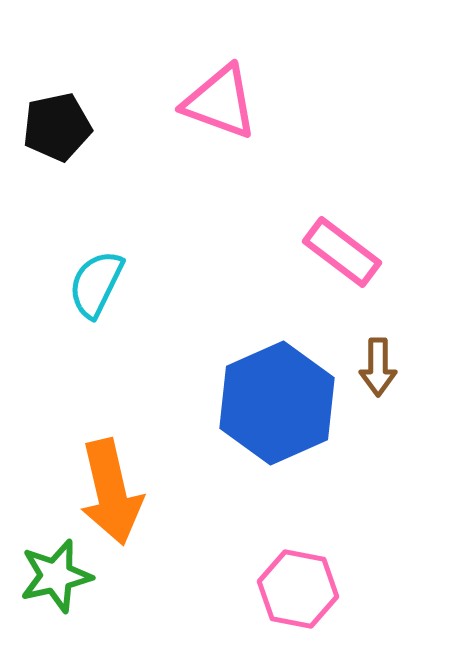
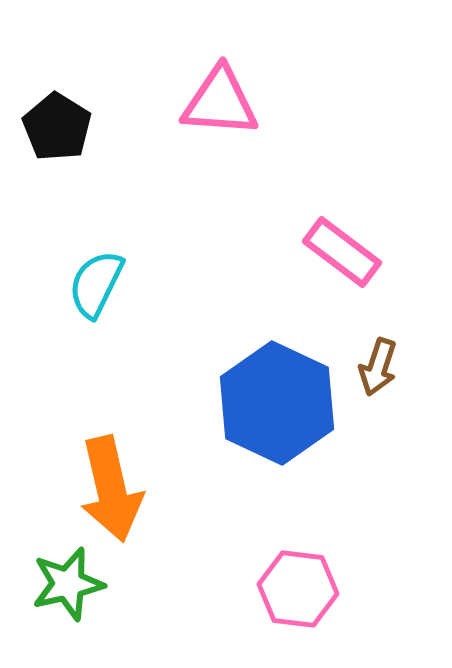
pink triangle: rotated 16 degrees counterclockwise
black pentagon: rotated 28 degrees counterclockwise
brown arrow: rotated 18 degrees clockwise
blue hexagon: rotated 11 degrees counterclockwise
orange arrow: moved 3 px up
green star: moved 12 px right, 8 px down
pink hexagon: rotated 4 degrees counterclockwise
